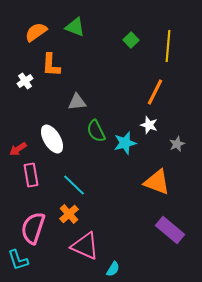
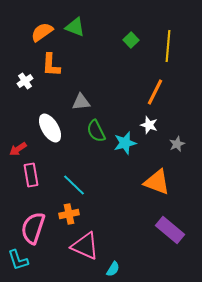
orange semicircle: moved 6 px right
gray triangle: moved 4 px right
white ellipse: moved 2 px left, 11 px up
orange cross: rotated 30 degrees clockwise
